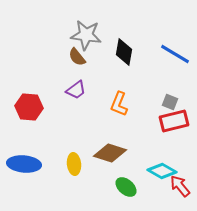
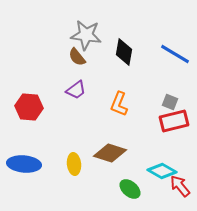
green ellipse: moved 4 px right, 2 px down
